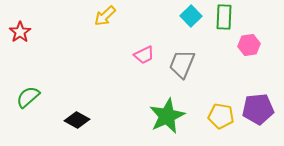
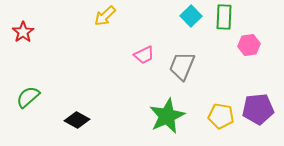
red star: moved 3 px right
gray trapezoid: moved 2 px down
